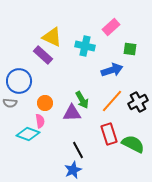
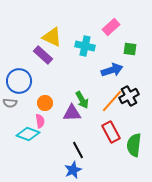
black cross: moved 9 px left, 6 px up
red rectangle: moved 2 px right, 2 px up; rotated 10 degrees counterclockwise
green semicircle: moved 1 px right, 1 px down; rotated 110 degrees counterclockwise
